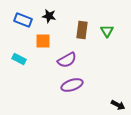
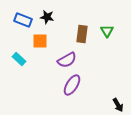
black star: moved 2 px left, 1 px down
brown rectangle: moved 4 px down
orange square: moved 3 px left
cyan rectangle: rotated 16 degrees clockwise
purple ellipse: rotated 40 degrees counterclockwise
black arrow: rotated 32 degrees clockwise
